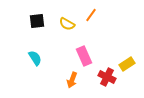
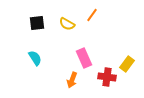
orange line: moved 1 px right
black square: moved 2 px down
pink rectangle: moved 2 px down
yellow rectangle: rotated 21 degrees counterclockwise
red cross: rotated 18 degrees counterclockwise
